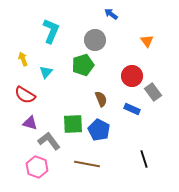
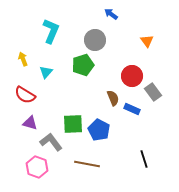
brown semicircle: moved 12 px right, 1 px up
gray L-shape: moved 2 px right, 1 px down
